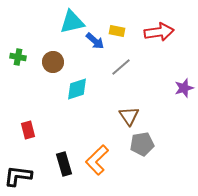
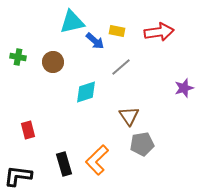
cyan diamond: moved 9 px right, 3 px down
